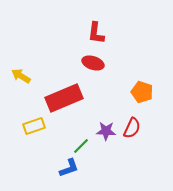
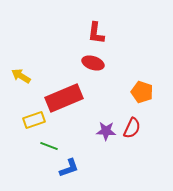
yellow rectangle: moved 6 px up
green line: moved 32 px left; rotated 66 degrees clockwise
